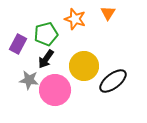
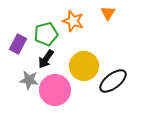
orange star: moved 2 px left, 2 px down
